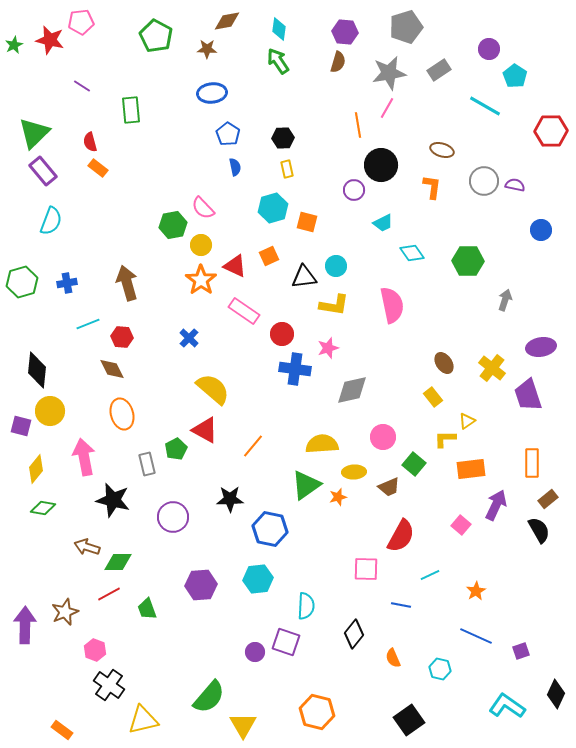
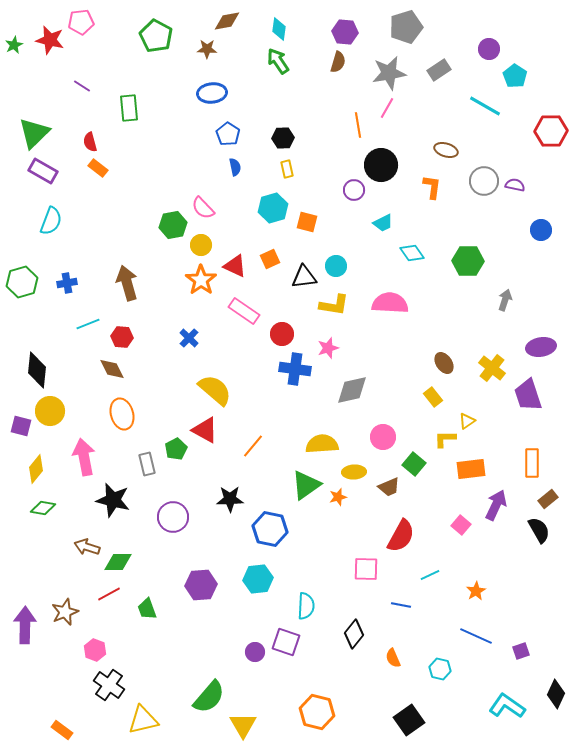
green rectangle at (131, 110): moved 2 px left, 2 px up
brown ellipse at (442, 150): moved 4 px right
purple rectangle at (43, 171): rotated 20 degrees counterclockwise
orange square at (269, 256): moved 1 px right, 3 px down
pink semicircle at (392, 305): moved 2 px left, 2 px up; rotated 75 degrees counterclockwise
yellow semicircle at (213, 389): moved 2 px right, 1 px down
